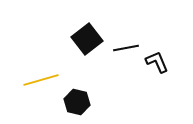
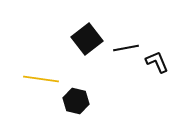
yellow line: moved 1 px up; rotated 24 degrees clockwise
black hexagon: moved 1 px left, 1 px up
